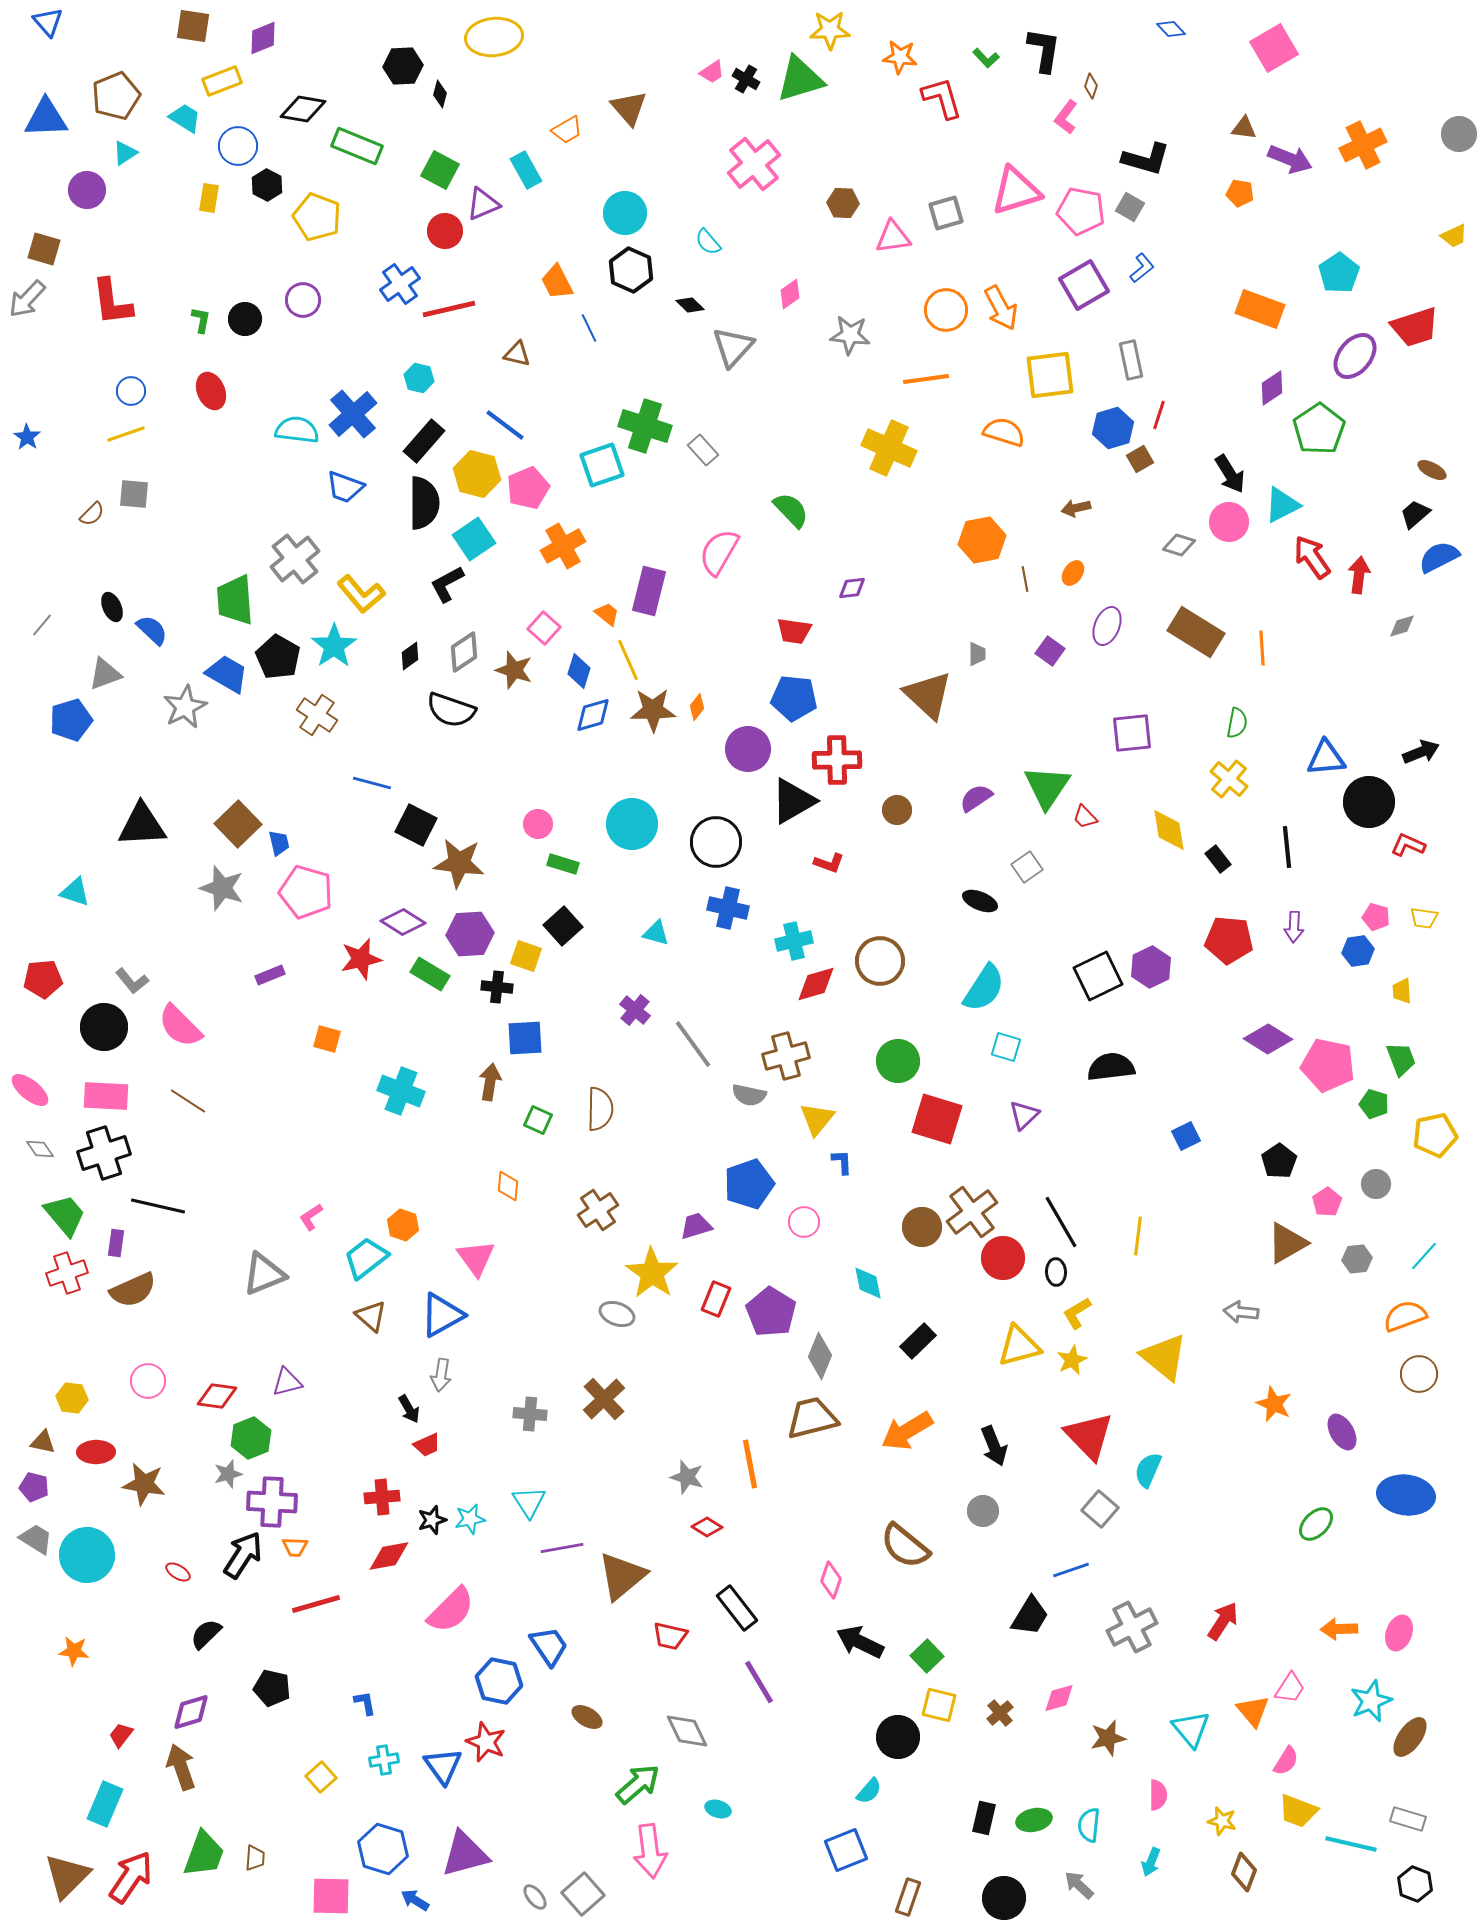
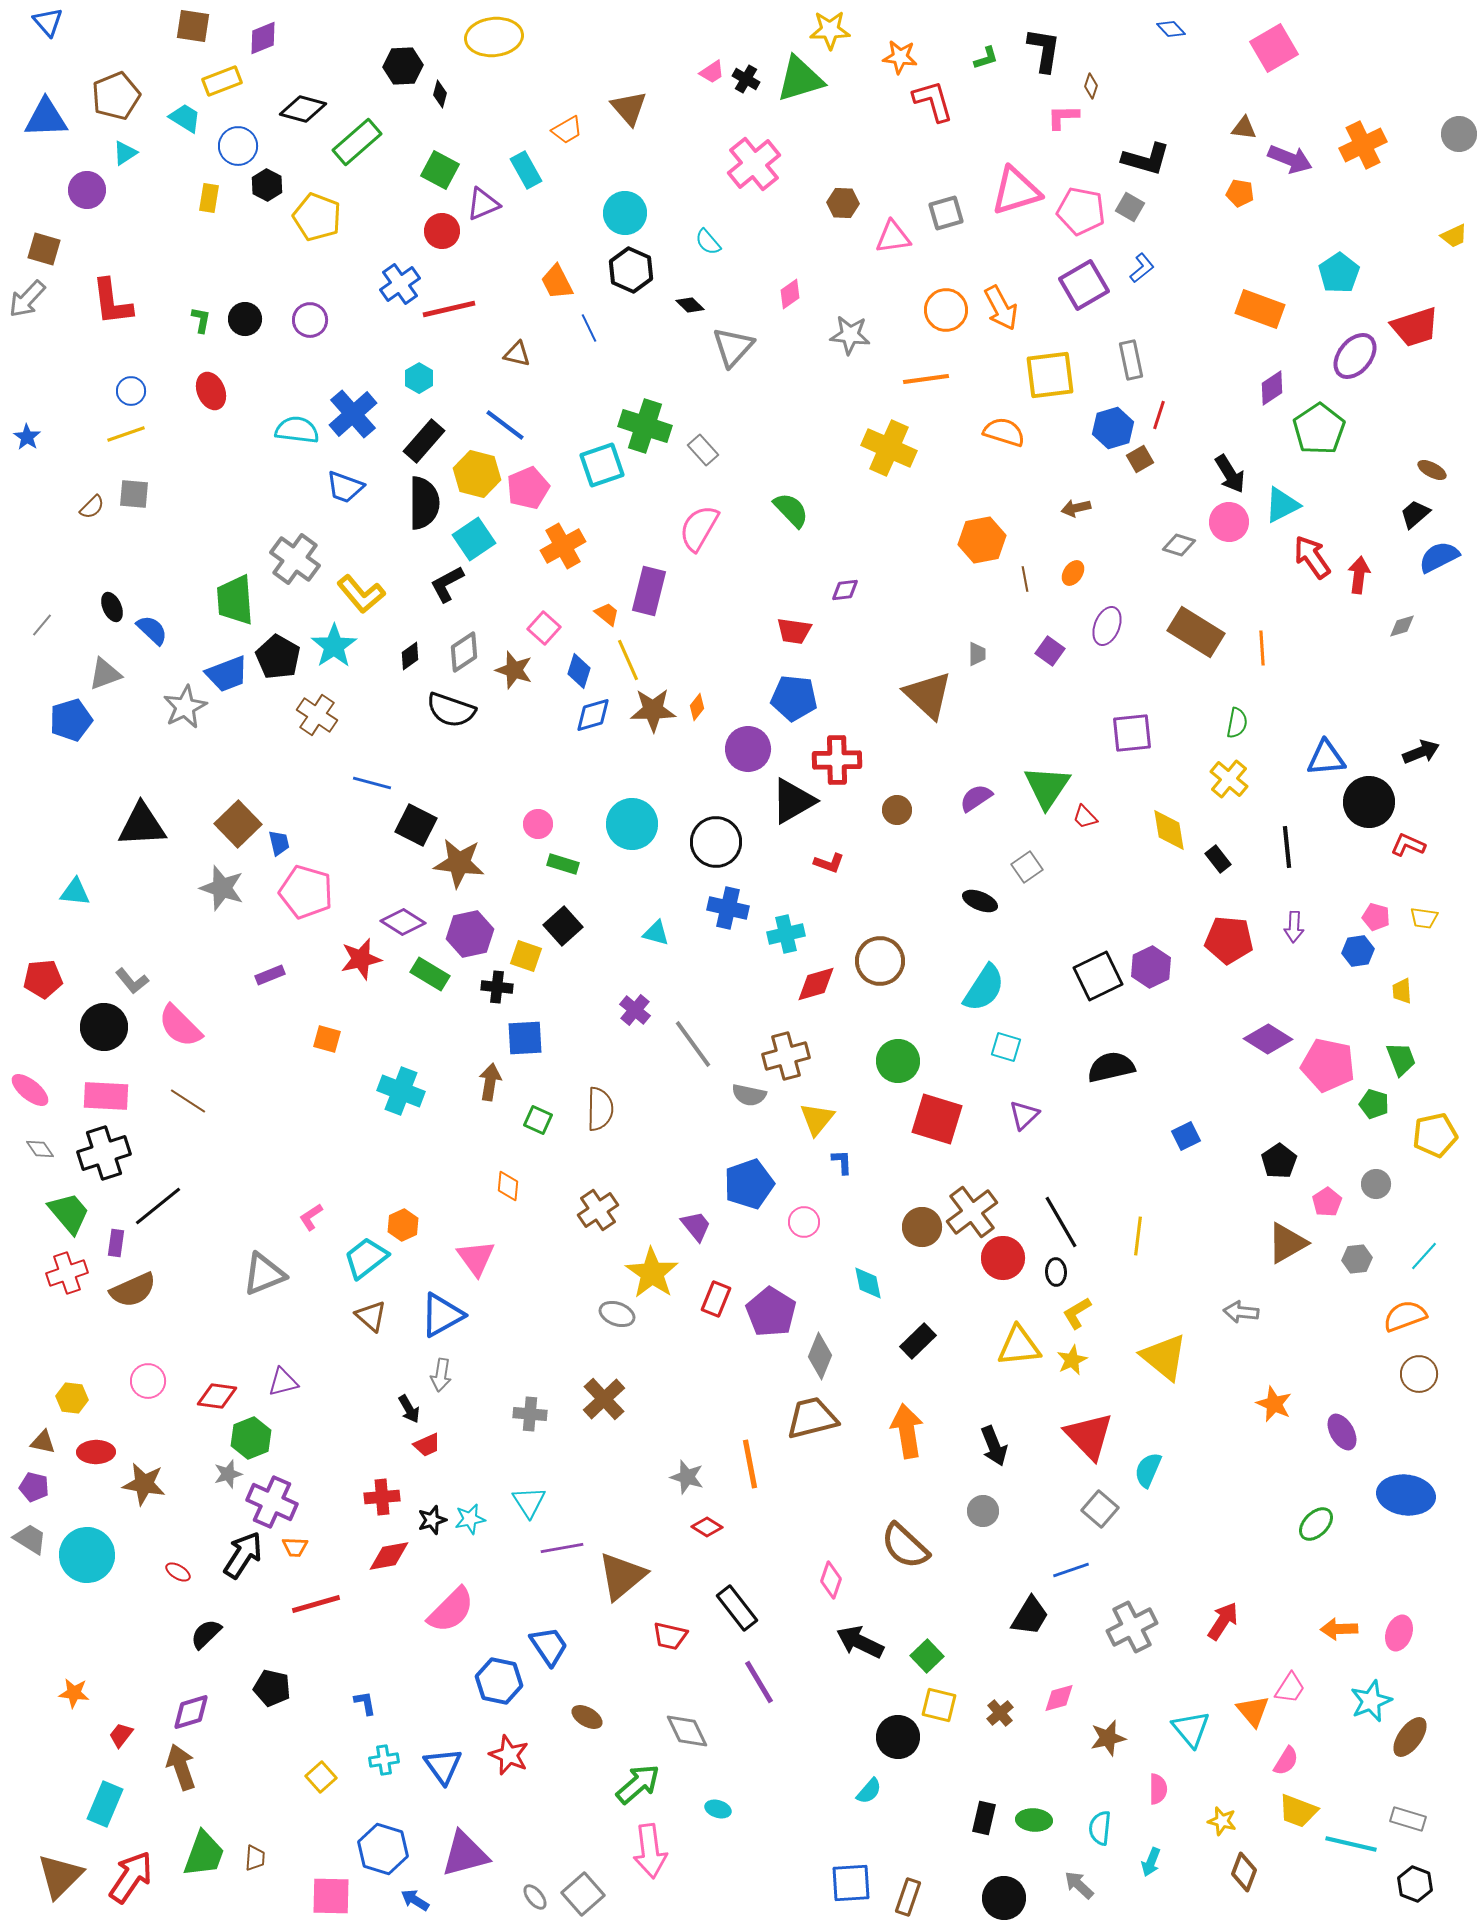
green L-shape at (986, 58): rotated 64 degrees counterclockwise
red L-shape at (942, 98): moved 9 px left, 3 px down
black diamond at (303, 109): rotated 6 degrees clockwise
pink L-shape at (1066, 117): moved 3 px left; rotated 52 degrees clockwise
green rectangle at (357, 146): moved 4 px up; rotated 63 degrees counterclockwise
red circle at (445, 231): moved 3 px left
purple circle at (303, 300): moved 7 px right, 20 px down
cyan hexagon at (419, 378): rotated 16 degrees clockwise
brown semicircle at (92, 514): moved 7 px up
pink semicircle at (719, 552): moved 20 px left, 24 px up
gray cross at (295, 559): rotated 15 degrees counterclockwise
purple diamond at (852, 588): moved 7 px left, 2 px down
blue trapezoid at (227, 674): rotated 129 degrees clockwise
cyan triangle at (75, 892): rotated 12 degrees counterclockwise
purple hexagon at (470, 934): rotated 9 degrees counterclockwise
cyan cross at (794, 941): moved 8 px left, 7 px up
black semicircle at (1111, 1067): rotated 6 degrees counterclockwise
black line at (158, 1206): rotated 52 degrees counterclockwise
green trapezoid at (65, 1215): moved 4 px right, 2 px up
orange hexagon at (403, 1225): rotated 16 degrees clockwise
purple trapezoid at (696, 1226): rotated 68 degrees clockwise
yellow triangle at (1019, 1346): rotated 9 degrees clockwise
purple triangle at (287, 1382): moved 4 px left
orange arrow at (907, 1431): rotated 112 degrees clockwise
purple cross at (272, 1502): rotated 21 degrees clockwise
gray trapezoid at (36, 1539): moved 6 px left
brown semicircle at (905, 1546): rotated 4 degrees clockwise
orange star at (74, 1651): moved 42 px down
red star at (486, 1742): moved 23 px right, 13 px down
pink semicircle at (1158, 1795): moved 6 px up
green ellipse at (1034, 1820): rotated 16 degrees clockwise
cyan semicircle at (1089, 1825): moved 11 px right, 3 px down
blue square at (846, 1850): moved 5 px right, 33 px down; rotated 18 degrees clockwise
brown triangle at (67, 1876): moved 7 px left
